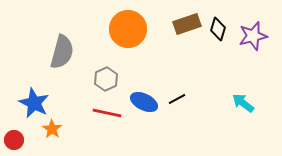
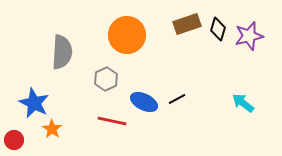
orange circle: moved 1 px left, 6 px down
purple star: moved 4 px left
gray semicircle: rotated 12 degrees counterclockwise
red line: moved 5 px right, 8 px down
